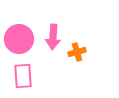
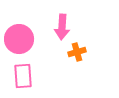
pink arrow: moved 9 px right, 10 px up
